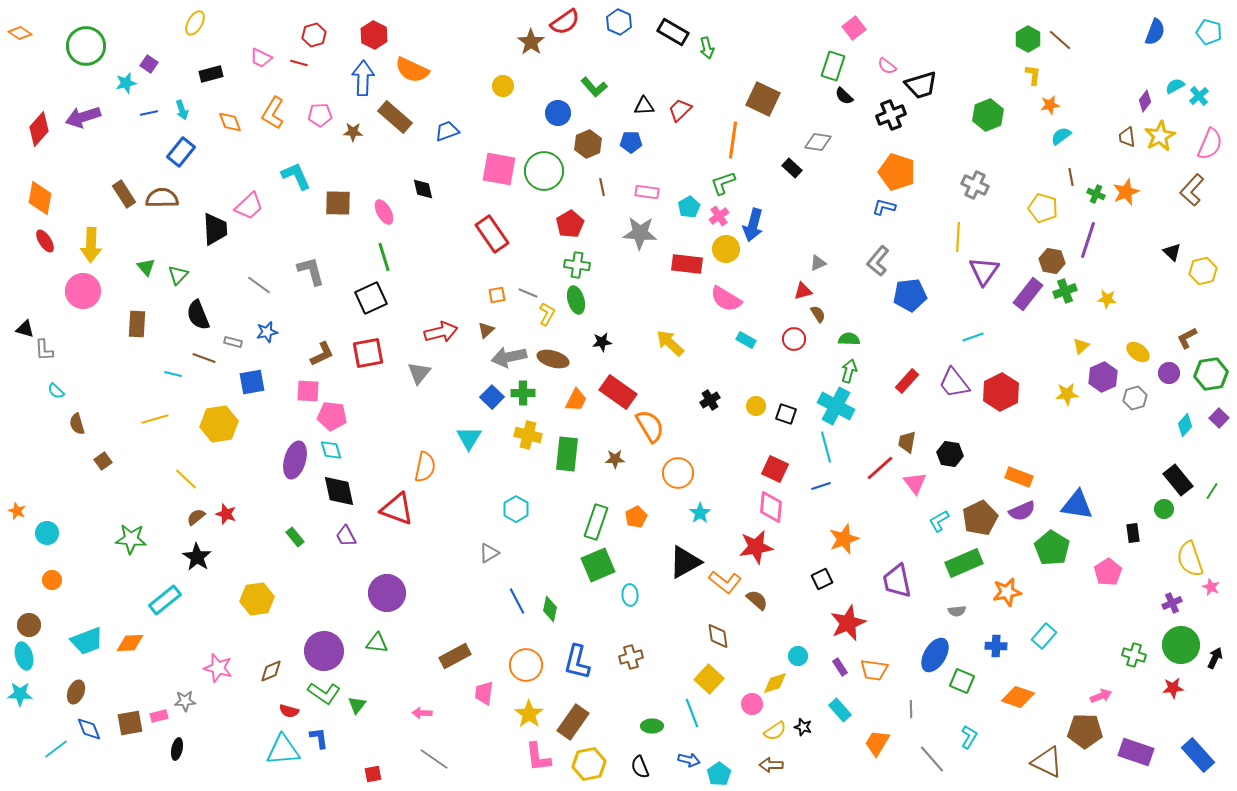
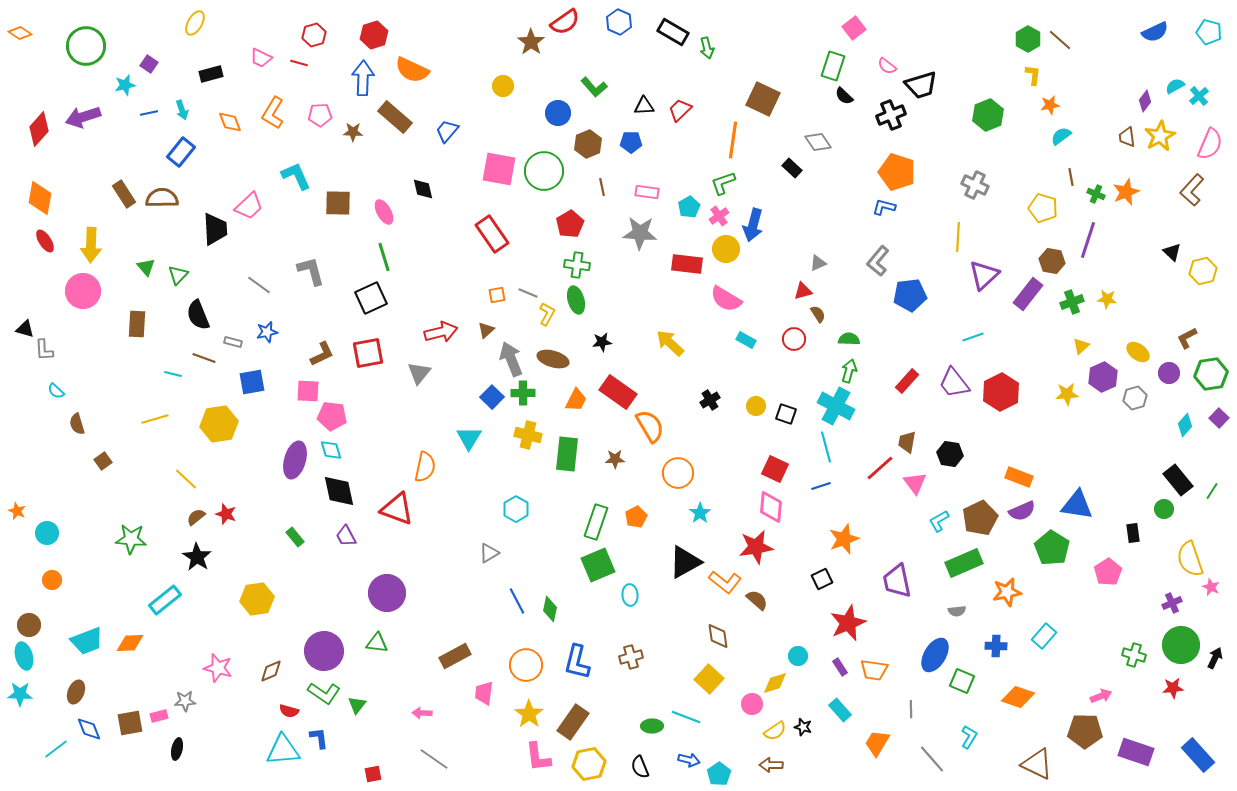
blue semicircle at (1155, 32): rotated 44 degrees clockwise
red hexagon at (374, 35): rotated 16 degrees clockwise
cyan star at (126, 83): moved 1 px left, 2 px down
blue trapezoid at (447, 131): rotated 30 degrees counterclockwise
gray diamond at (818, 142): rotated 48 degrees clockwise
purple triangle at (984, 271): moved 4 px down; rotated 12 degrees clockwise
green cross at (1065, 291): moved 7 px right, 11 px down
gray arrow at (509, 357): moved 2 px right, 2 px down; rotated 80 degrees clockwise
cyan line at (692, 713): moved 6 px left, 4 px down; rotated 48 degrees counterclockwise
brown triangle at (1047, 762): moved 10 px left, 2 px down
